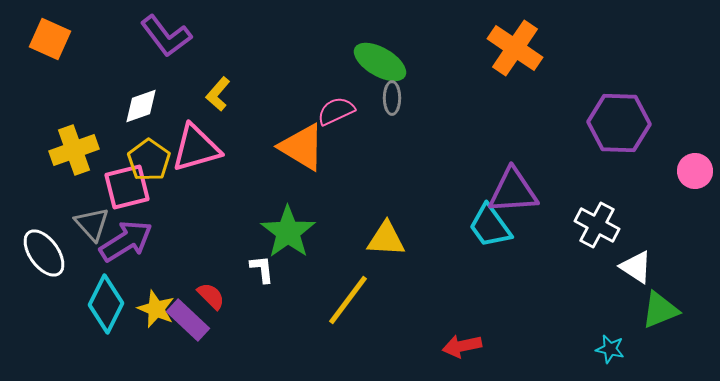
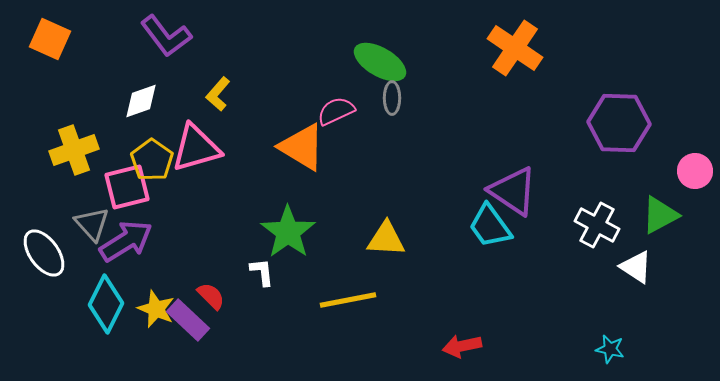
white diamond: moved 5 px up
yellow pentagon: moved 3 px right
purple triangle: rotated 38 degrees clockwise
white L-shape: moved 3 px down
yellow line: rotated 42 degrees clockwise
green triangle: moved 95 px up; rotated 6 degrees counterclockwise
